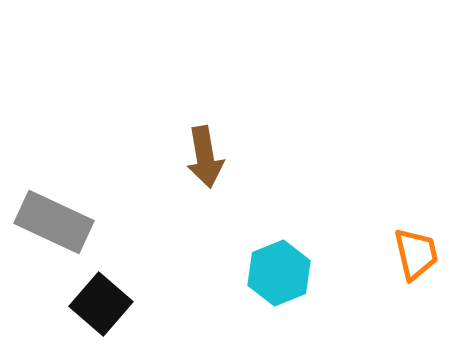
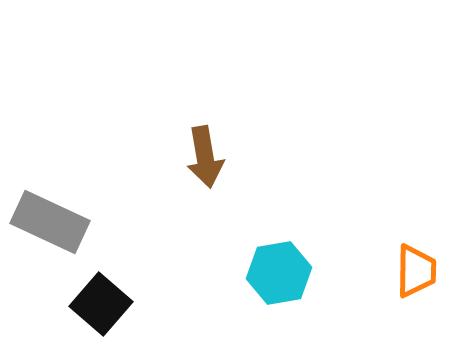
gray rectangle: moved 4 px left
orange trapezoid: moved 17 px down; rotated 14 degrees clockwise
cyan hexagon: rotated 12 degrees clockwise
